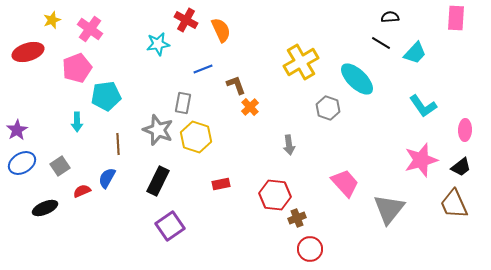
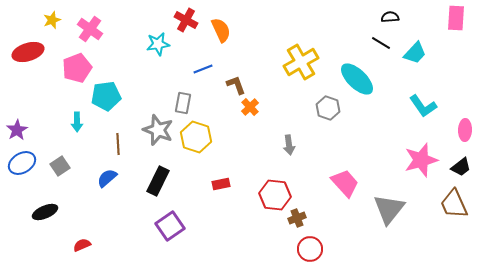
blue semicircle at (107, 178): rotated 20 degrees clockwise
red semicircle at (82, 191): moved 54 px down
black ellipse at (45, 208): moved 4 px down
